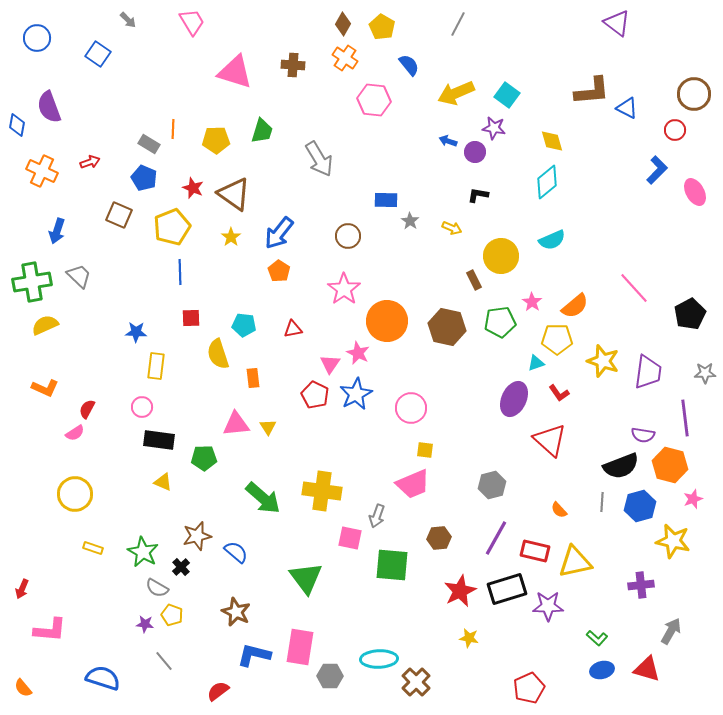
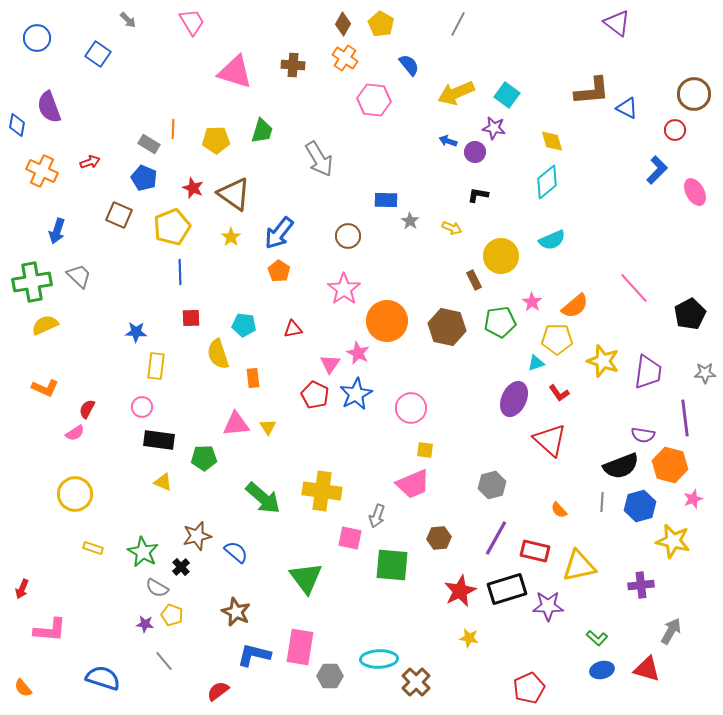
yellow pentagon at (382, 27): moved 1 px left, 3 px up
yellow triangle at (575, 562): moved 4 px right, 4 px down
